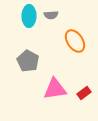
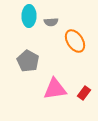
gray semicircle: moved 7 px down
red rectangle: rotated 16 degrees counterclockwise
